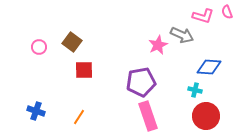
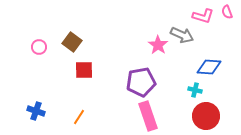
pink star: rotated 12 degrees counterclockwise
